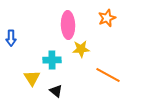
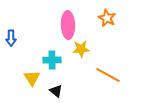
orange star: rotated 24 degrees counterclockwise
